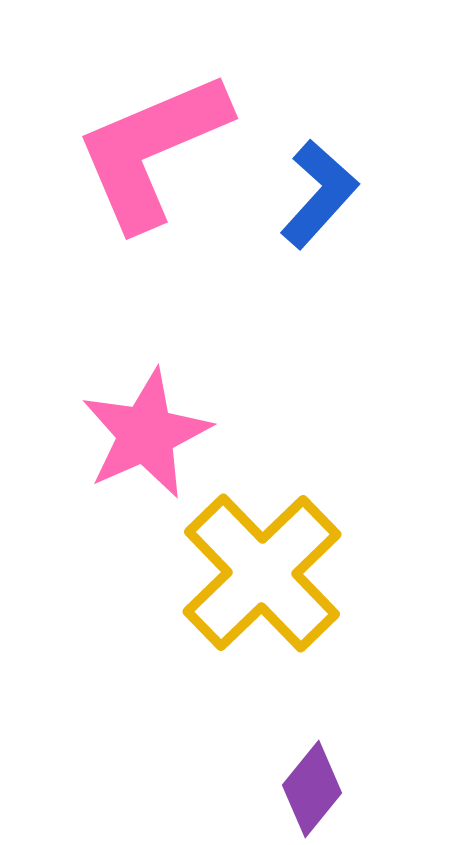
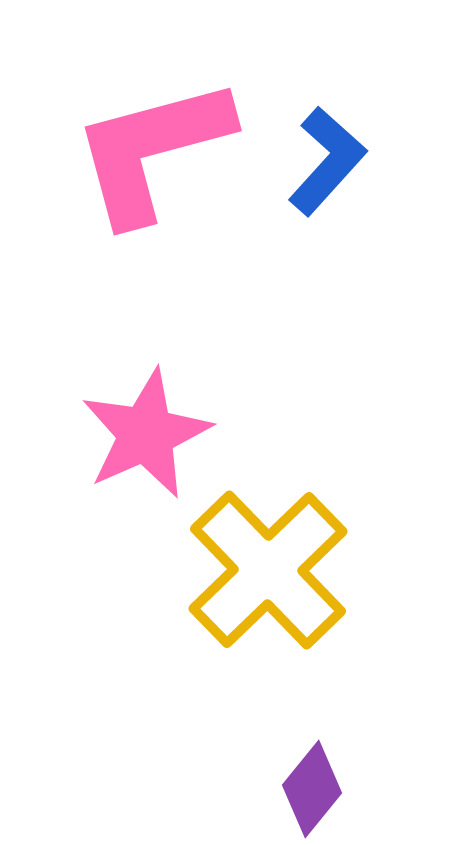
pink L-shape: rotated 8 degrees clockwise
blue L-shape: moved 8 px right, 33 px up
yellow cross: moved 6 px right, 3 px up
